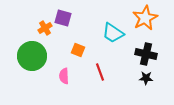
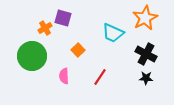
cyan trapezoid: rotated 10 degrees counterclockwise
orange square: rotated 24 degrees clockwise
black cross: rotated 15 degrees clockwise
red line: moved 5 px down; rotated 54 degrees clockwise
